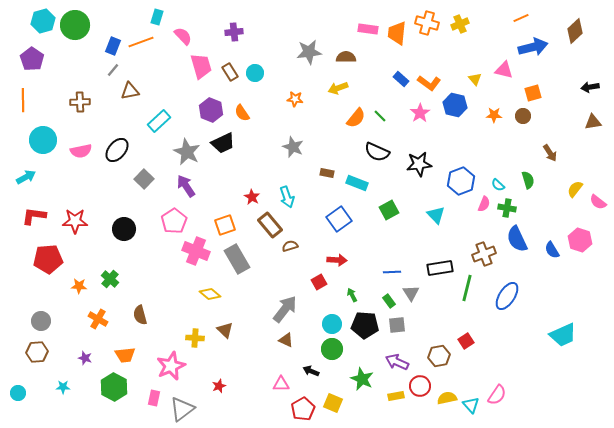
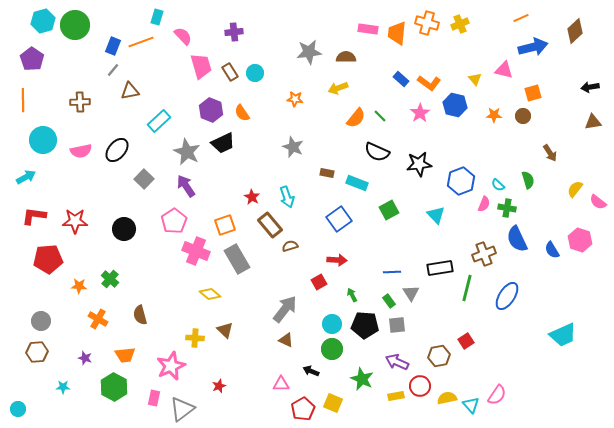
cyan circle at (18, 393): moved 16 px down
